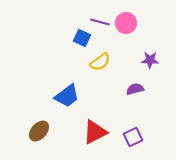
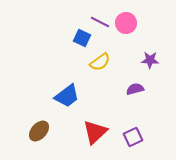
purple line: rotated 12 degrees clockwise
red triangle: rotated 16 degrees counterclockwise
